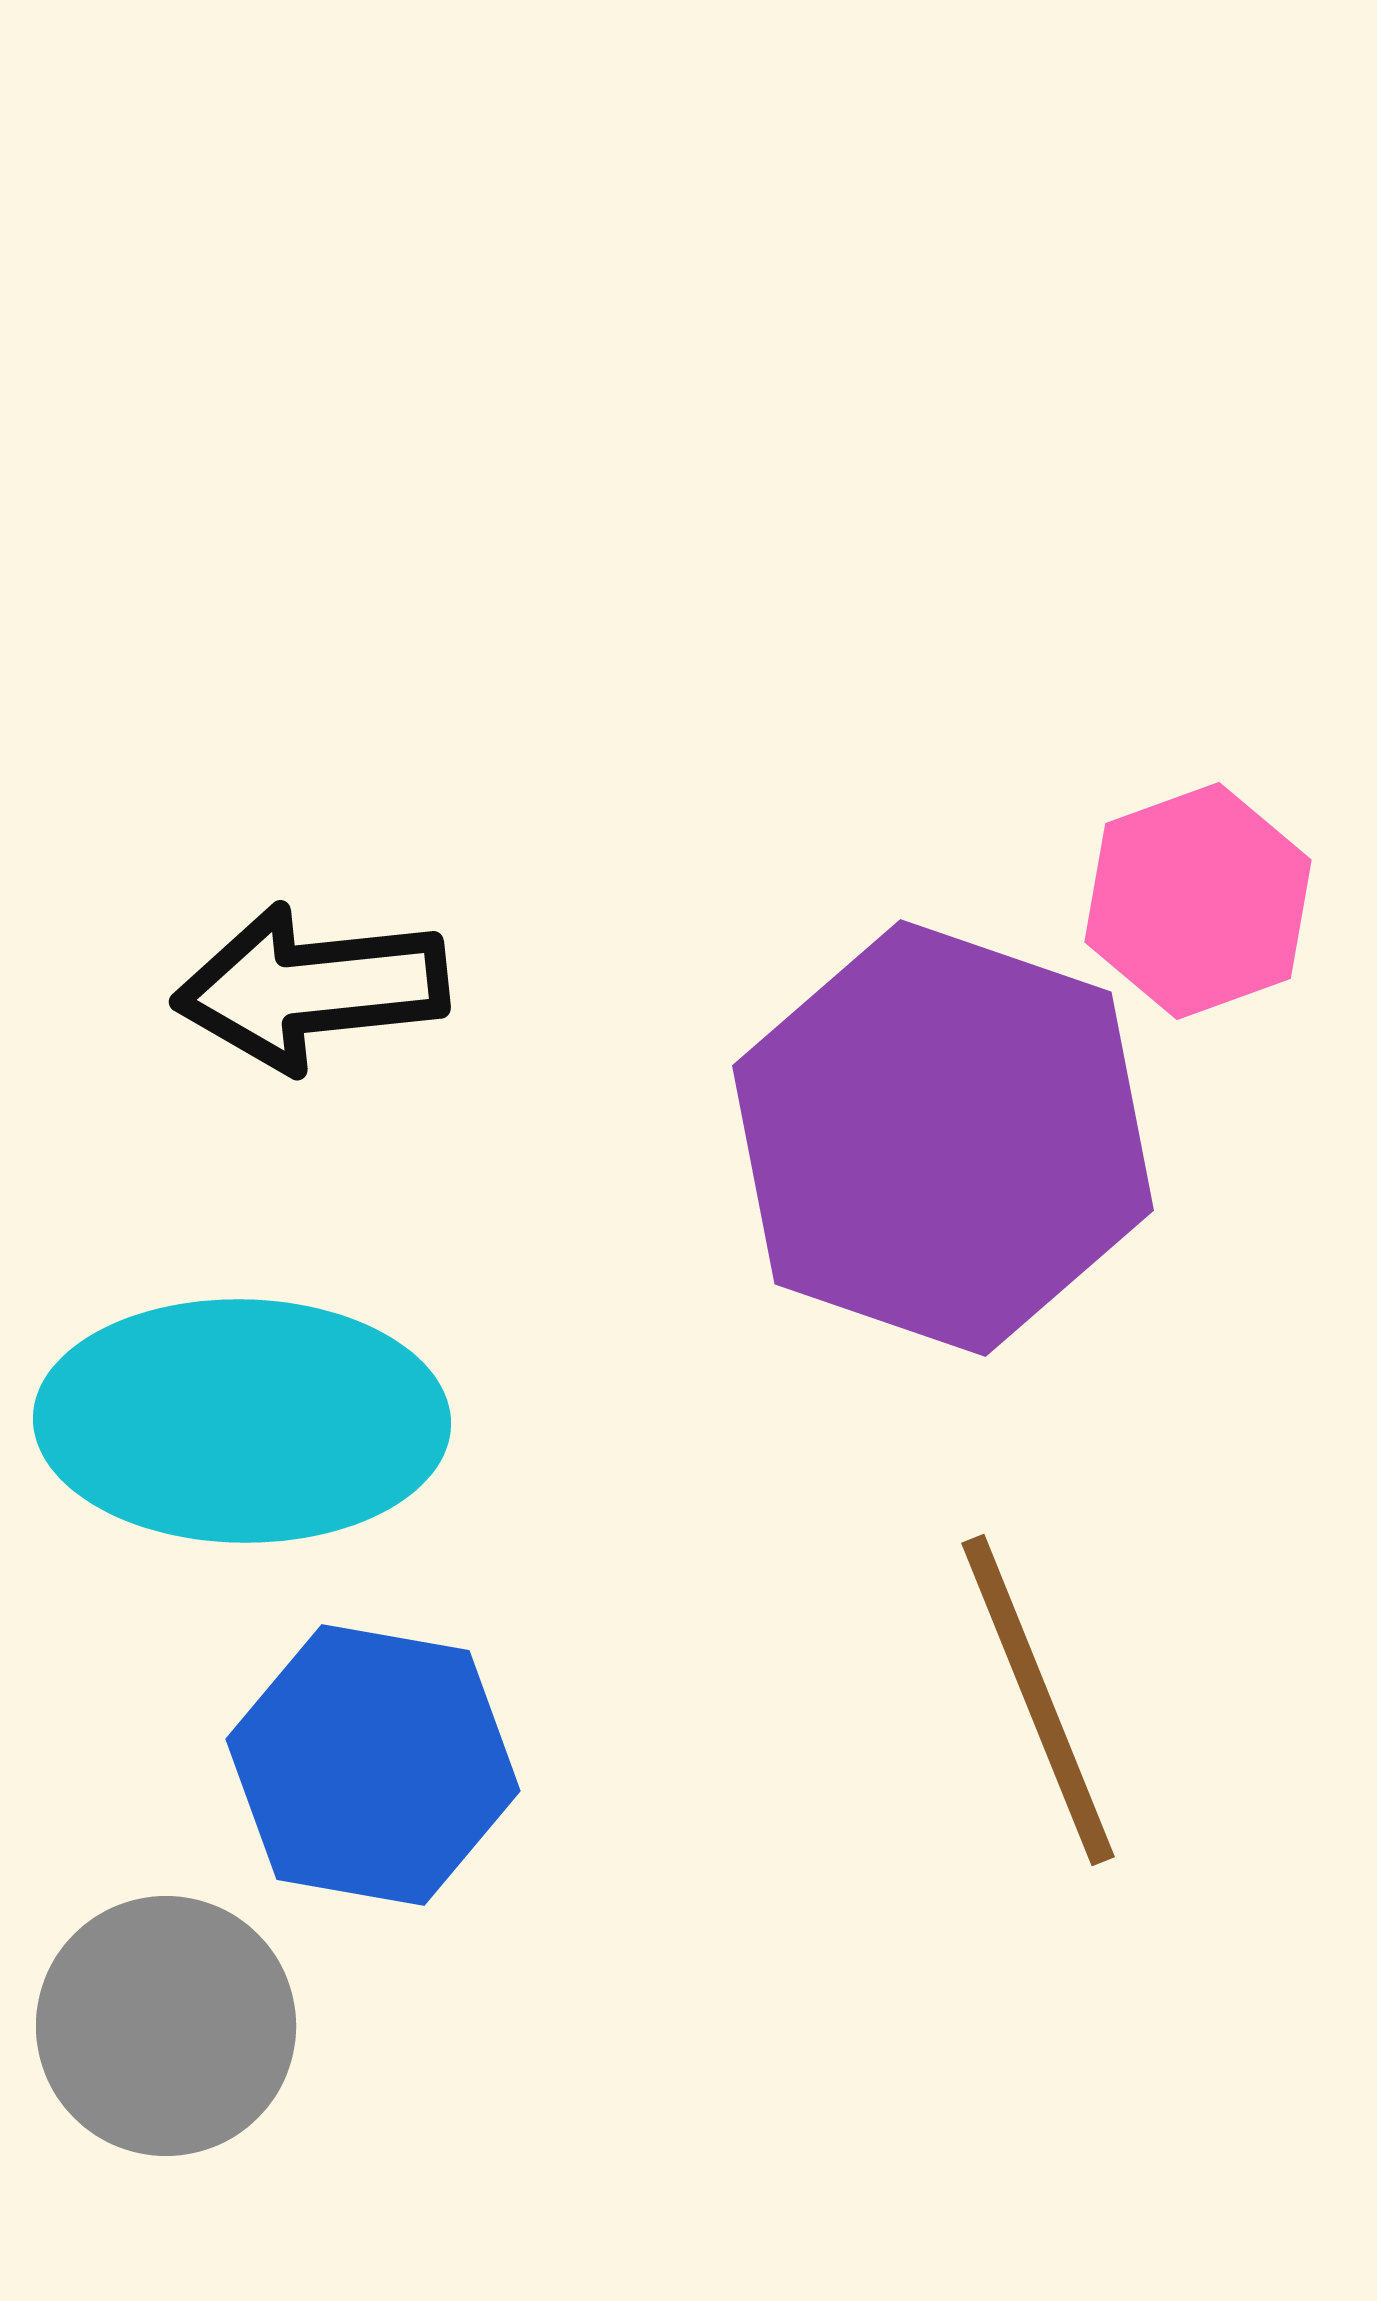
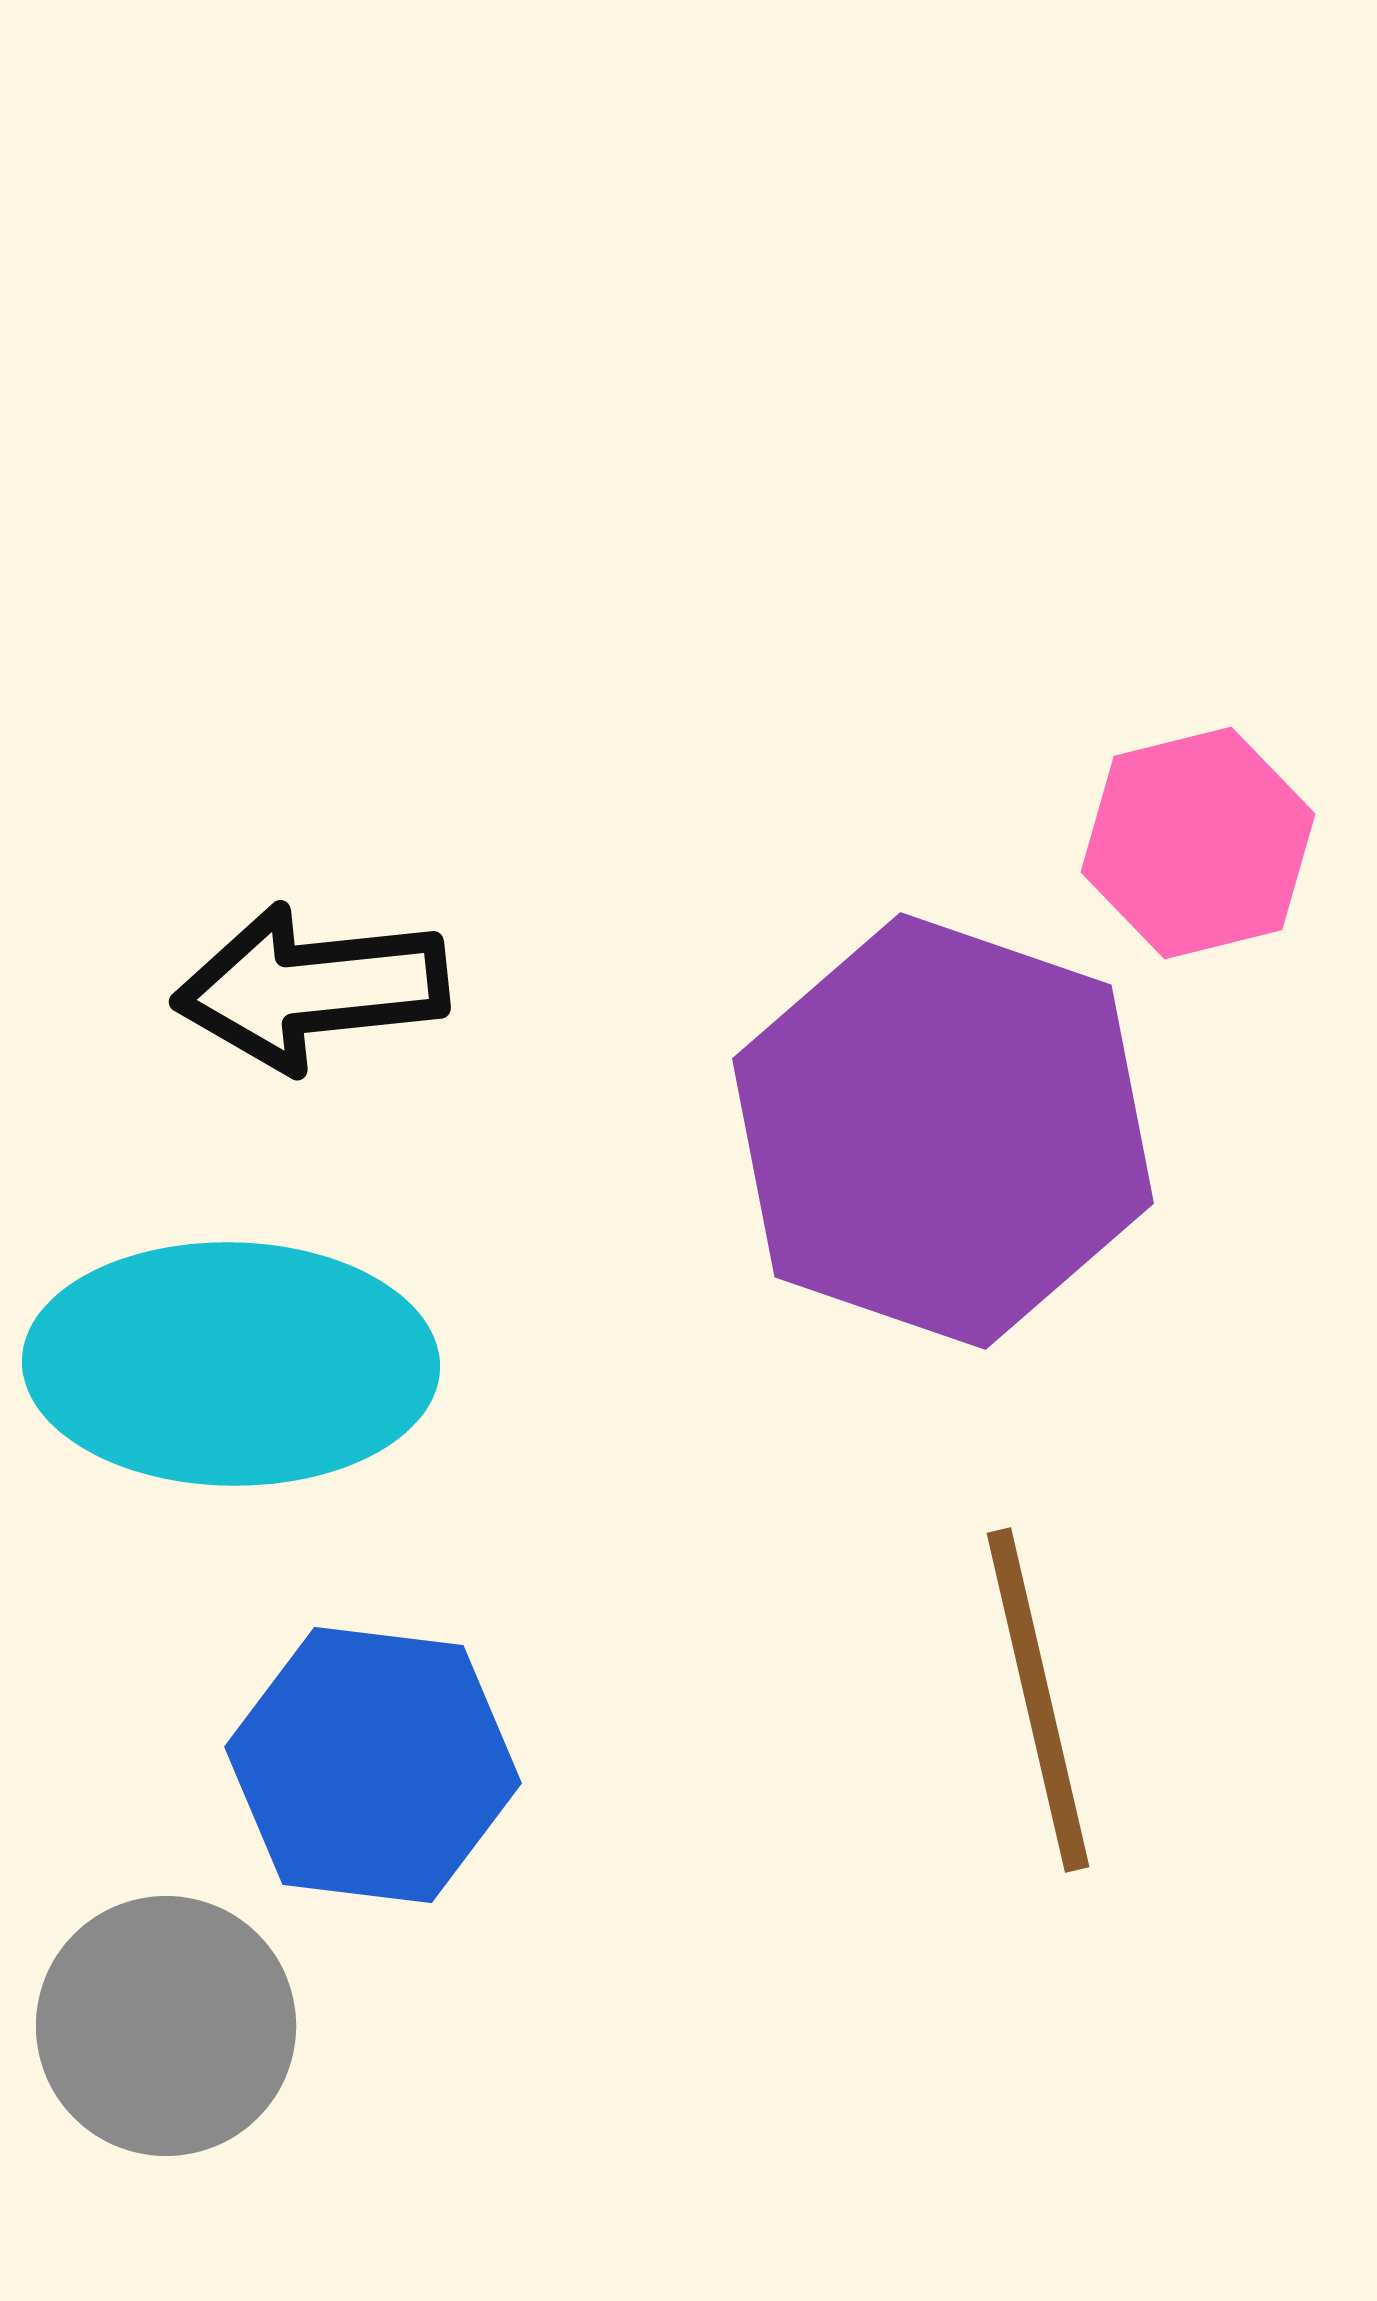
pink hexagon: moved 58 px up; rotated 6 degrees clockwise
purple hexagon: moved 7 px up
cyan ellipse: moved 11 px left, 57 px up
brown line: rotated 9 degrees clockwise
blue hexagon: rotated 3 degrees counterclockwise
